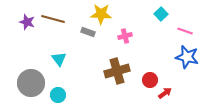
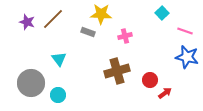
cyan square: moved 1 px right, 1 px up
brown line: rotated 60 degrees counterclockwise
